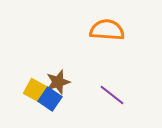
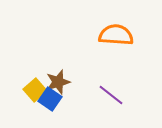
orange semicircle: moved 9 px right, 5 px down
yellow square: rotated 20 degrees clockwise
purple line: moved 1 px left
